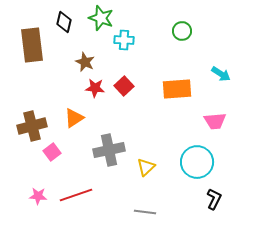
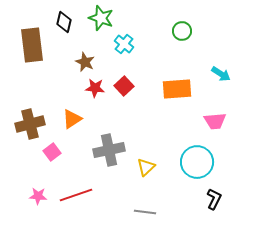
cyan cross: moved 4 px down; rotated 36 degrees clockwise
orange triangle: moved 2 px left, 1 px down
brown cross: moved 2 px left, 2 px up
